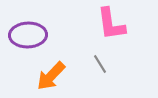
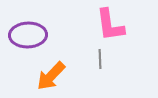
pink L-shape: moved 1 px left, 1 px down
gray line: moved 5 px up; rotated 30 degrees clockwise
